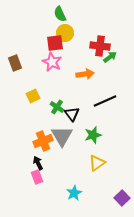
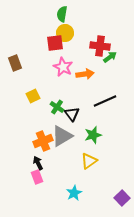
green semicircle: moved 2 px right; rotated 35 degrees clockwise
pink star: moved 11 px right, 5 px down
gray triangle: rotated 30 degrees clockwise
yellow triangle: moved 8 px left, 2 px up
